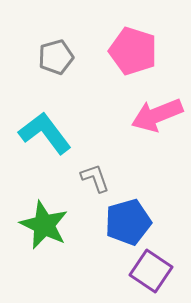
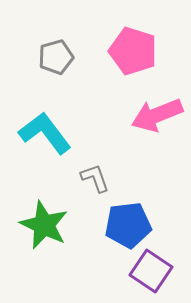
blue pentagon: moved 3 px down; rotated 9 degrees clockwise
